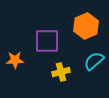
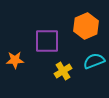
cyan semicircle: rotated 20 degrees clockwise
yellow cross: moved 2 px right, 1 px up; rotated 18 degrees counterclockwise
